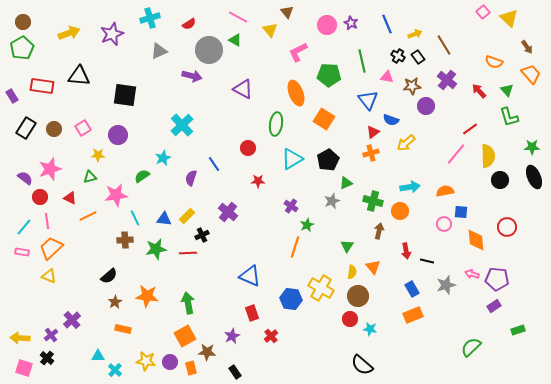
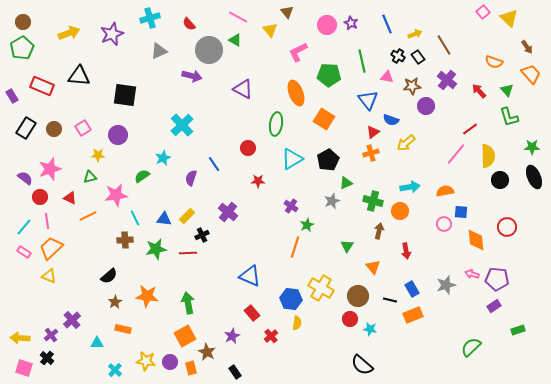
red semicircle at (189, 24): rotated 80 degrees clockwise
red rectangle at (42, 86): rotated 15 degrees clockwise
pink rectangle at (22, 252): moved 2 px right; rotated 24 degrees clockwise
black line at (427, 261): moved 37 px left, 39 px down
yellow semicircle at (352, 272): moved 55 px left, 51 px down
red rectangle at (252, 313): rotated 21 degrees counterclockwise
brown star at (207, 352): rotated 24 degrees clockwise
cyan triangle at (98, 356): moved 1 px left, 13 px up
